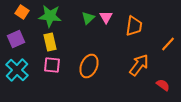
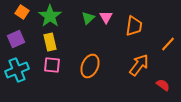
green star: rotated 30 degrees clockwise
orange ellipse: moved 1 px right
cyan cross: rotated 25 degrees clockwise
